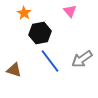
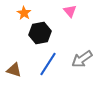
blue line: moved 2 px left, 3 px down; rotated 70 degrees clockwise
